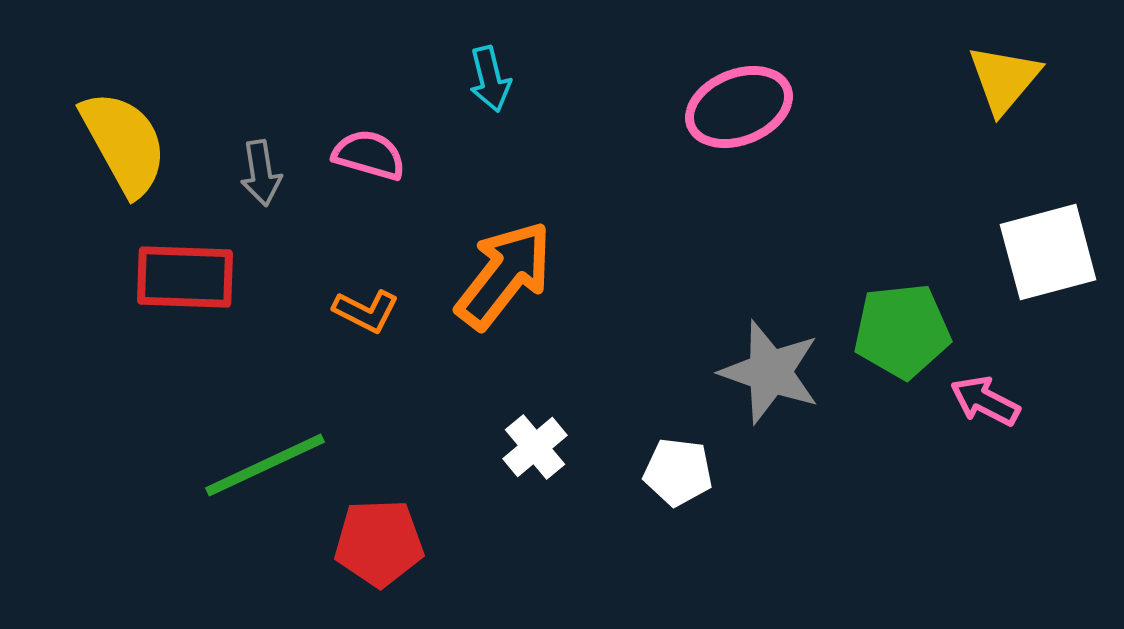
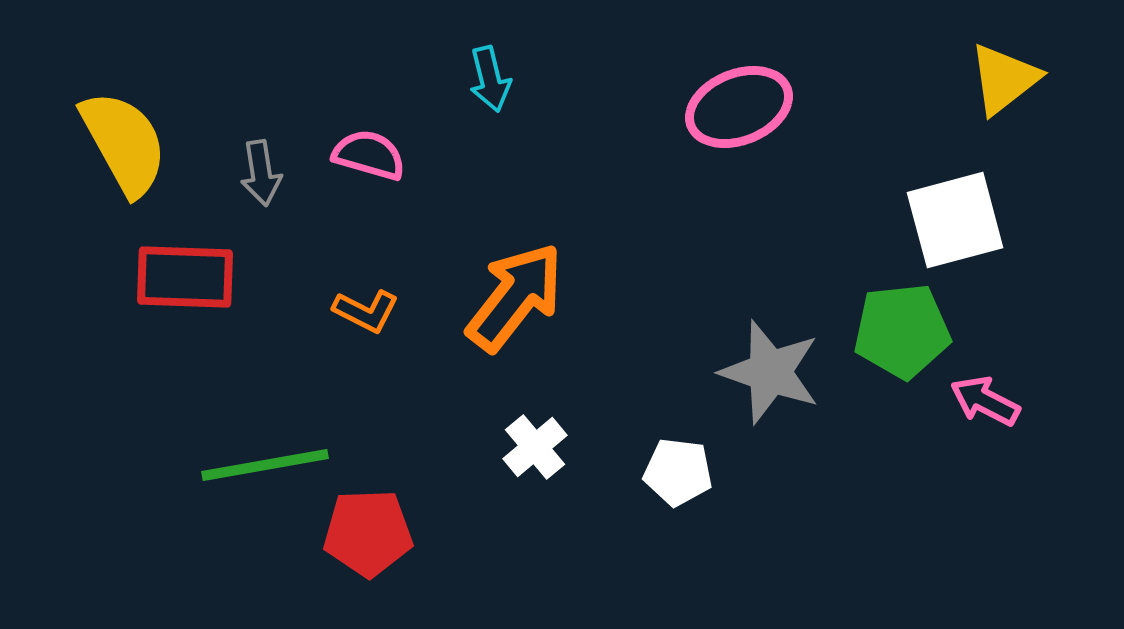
yellow triangle: rotated 12 degrees clockwise
white square: moved 93 px left, 32 px up
orange arrow: moved 11 px right, 22 px down
green line: rotated 15 degrees clockwise
red pentagon: moved 11 px left, 10 px up
